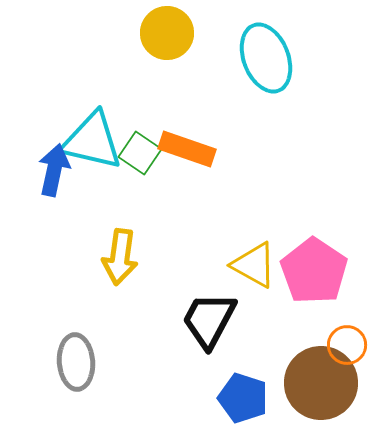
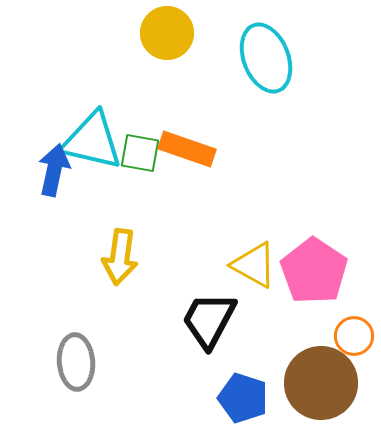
green square: rotated 24 degrees counterclockwise
orange circle: moved 7 px right, 9 px up
